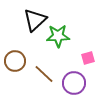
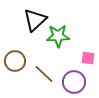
pink square: rotated 24 degrees clockwise
purple circle: moved 1 px up
